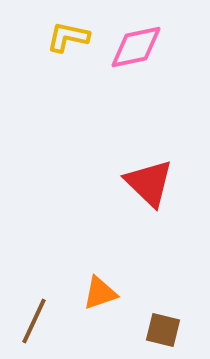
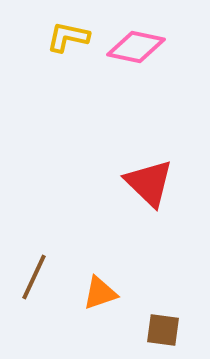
pink diamond: rotated 24 degrees clockwise
brown line: moved 44 px up
brown square: rotated 6 degrees counterclockwise
